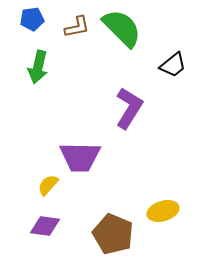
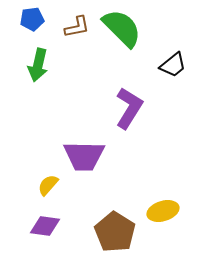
green arrow: moved 2 px up
purple trapezoid: moved 4 px right, 1 px up
brown pentagon: moved 2 px right, 2 px up; rotated 9 degrees clockwise
